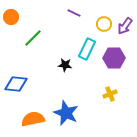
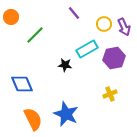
purple line: rotated 24 degrees clockwise
purple arrow: moved 1 px left, 1 px down; rotated 60 degrees counterclockwise
green line: moved 2 px right, 3 px up
cyan rectangle: rotated 35 degrees clockwise
purple hexagon: rotated 10 degrees counterclockwise
blue diamond: moved 6 px right; rotated 60 degrees clockwise
blue star: moved 1 px down
orange semicircle: rotated 75 degrees clockwise
